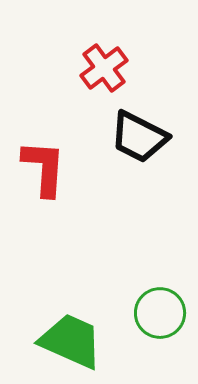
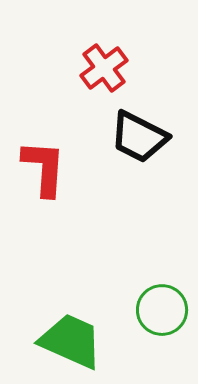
green circle: moved 2 px right, 3 px up
